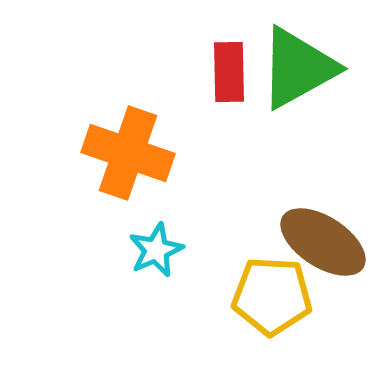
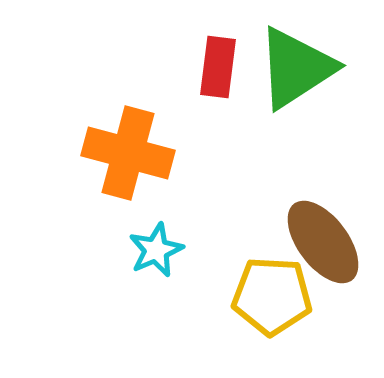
green triangle: moved 2 px left; rotated 4 degrees counterclockwise
red rectangle: moved 11 px left, 5 px up; rotated 8 degrees clockwise
orange cross: rotated 4 degrees counterclockwise
brown ellipse: rotated 20 degrees clockwise
